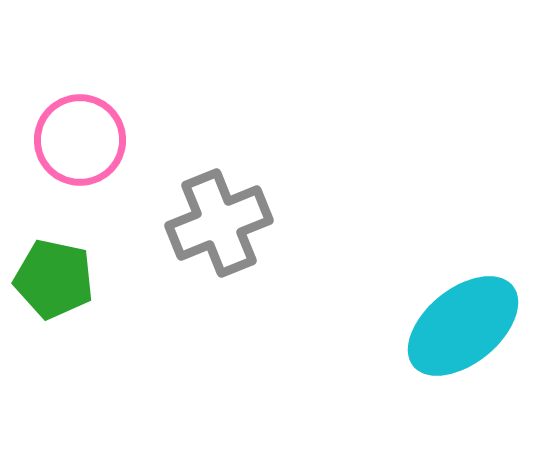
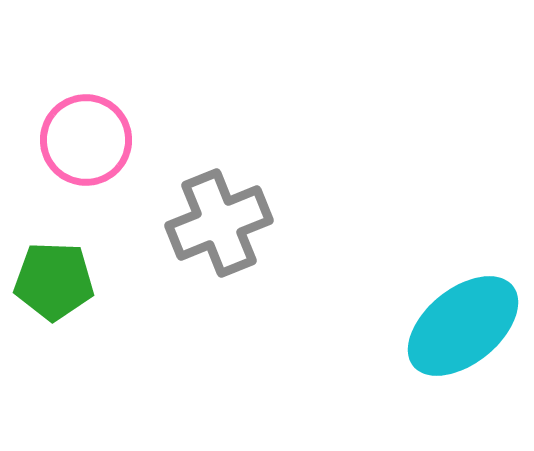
pink circle: moved 6 px right
green pentagon: moved 2 px down; rotated 10 degrees counterclockwise
